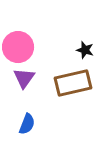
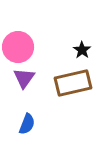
black star: moved 3 px left; rotated 18 degrees clockwise
